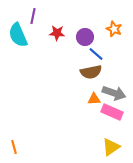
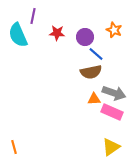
orange star: moved 1 px down
